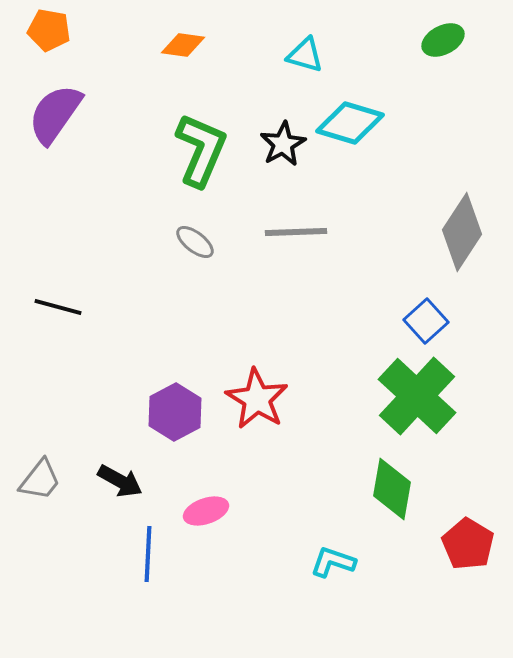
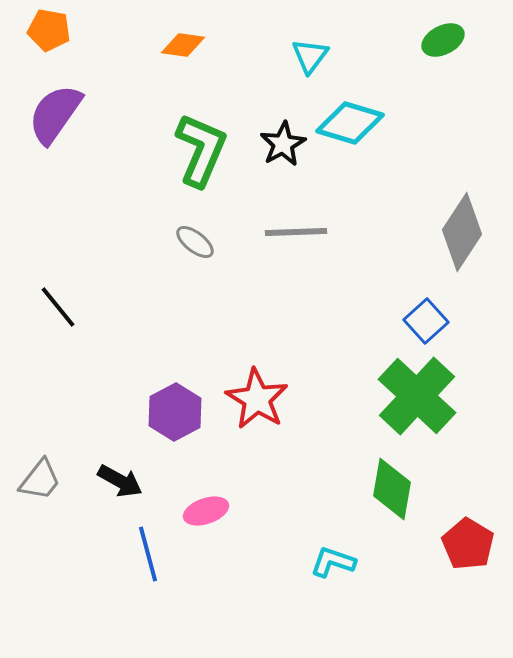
cyan triangle: moved 5 px right, 1 px down; rotated 51 degrees clockwise
black line: rotated 36 degrees clockwise
blue line: rotated 18 degrees counterclockwise
